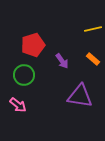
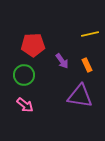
yellow line: moved 3 px left, 5 px down
red pentagon: rotated 15 degrees clockwise
orange rectangle: moved 6 px left, 6 px down; rotated 24 degrees clockwise
pink arrow: moved 7 px right
